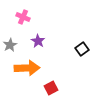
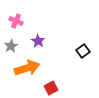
pink cross: moved 7 px left, 4 px down
gray star: moved 1 px right, 1 px down
black square: moved 1 px right, 2 px down
orange arrow: rotated 15 degrees counterclockwise
